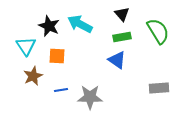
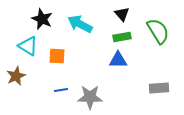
black star: moved 7 px left, 7 px up
cyan triangle: moved 2 px right; rotated 25 degrees counterclockwise
blue triangle: moved 1 px right; rotated 36 degrees counterclockwise
brown star: moved 17 px left
